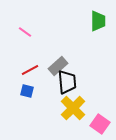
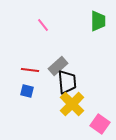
pink line: moved 18 px right, 7 px up; rotated 16 degrees clockwise
red line: rotated 36 degrees clockwise
yellow cross: moved 1 px left, 4 px up
